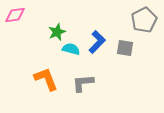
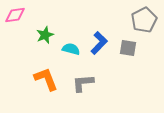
green star: moved 12 px left, 3 px down
blue L-shape: moved 2 px right, 1 px down
gray square: moved 3 px right
